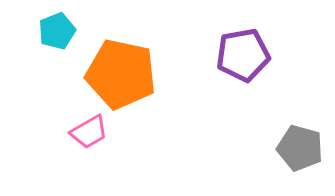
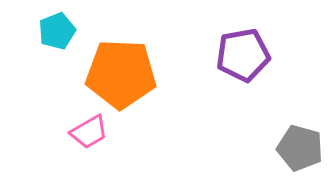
orange pentagon: rotated 10 degrees counterclockwise
